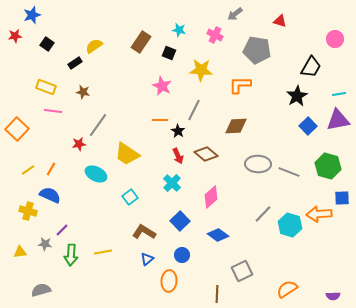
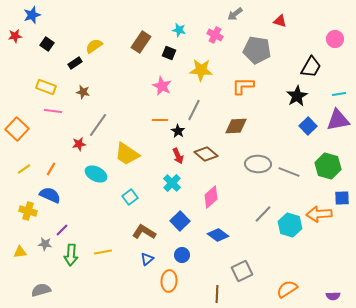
orange L-shape at (240, 85): moved 3 px right, 1 px down
yellow line at (28, 170): moved 4 px left, 1 px up
